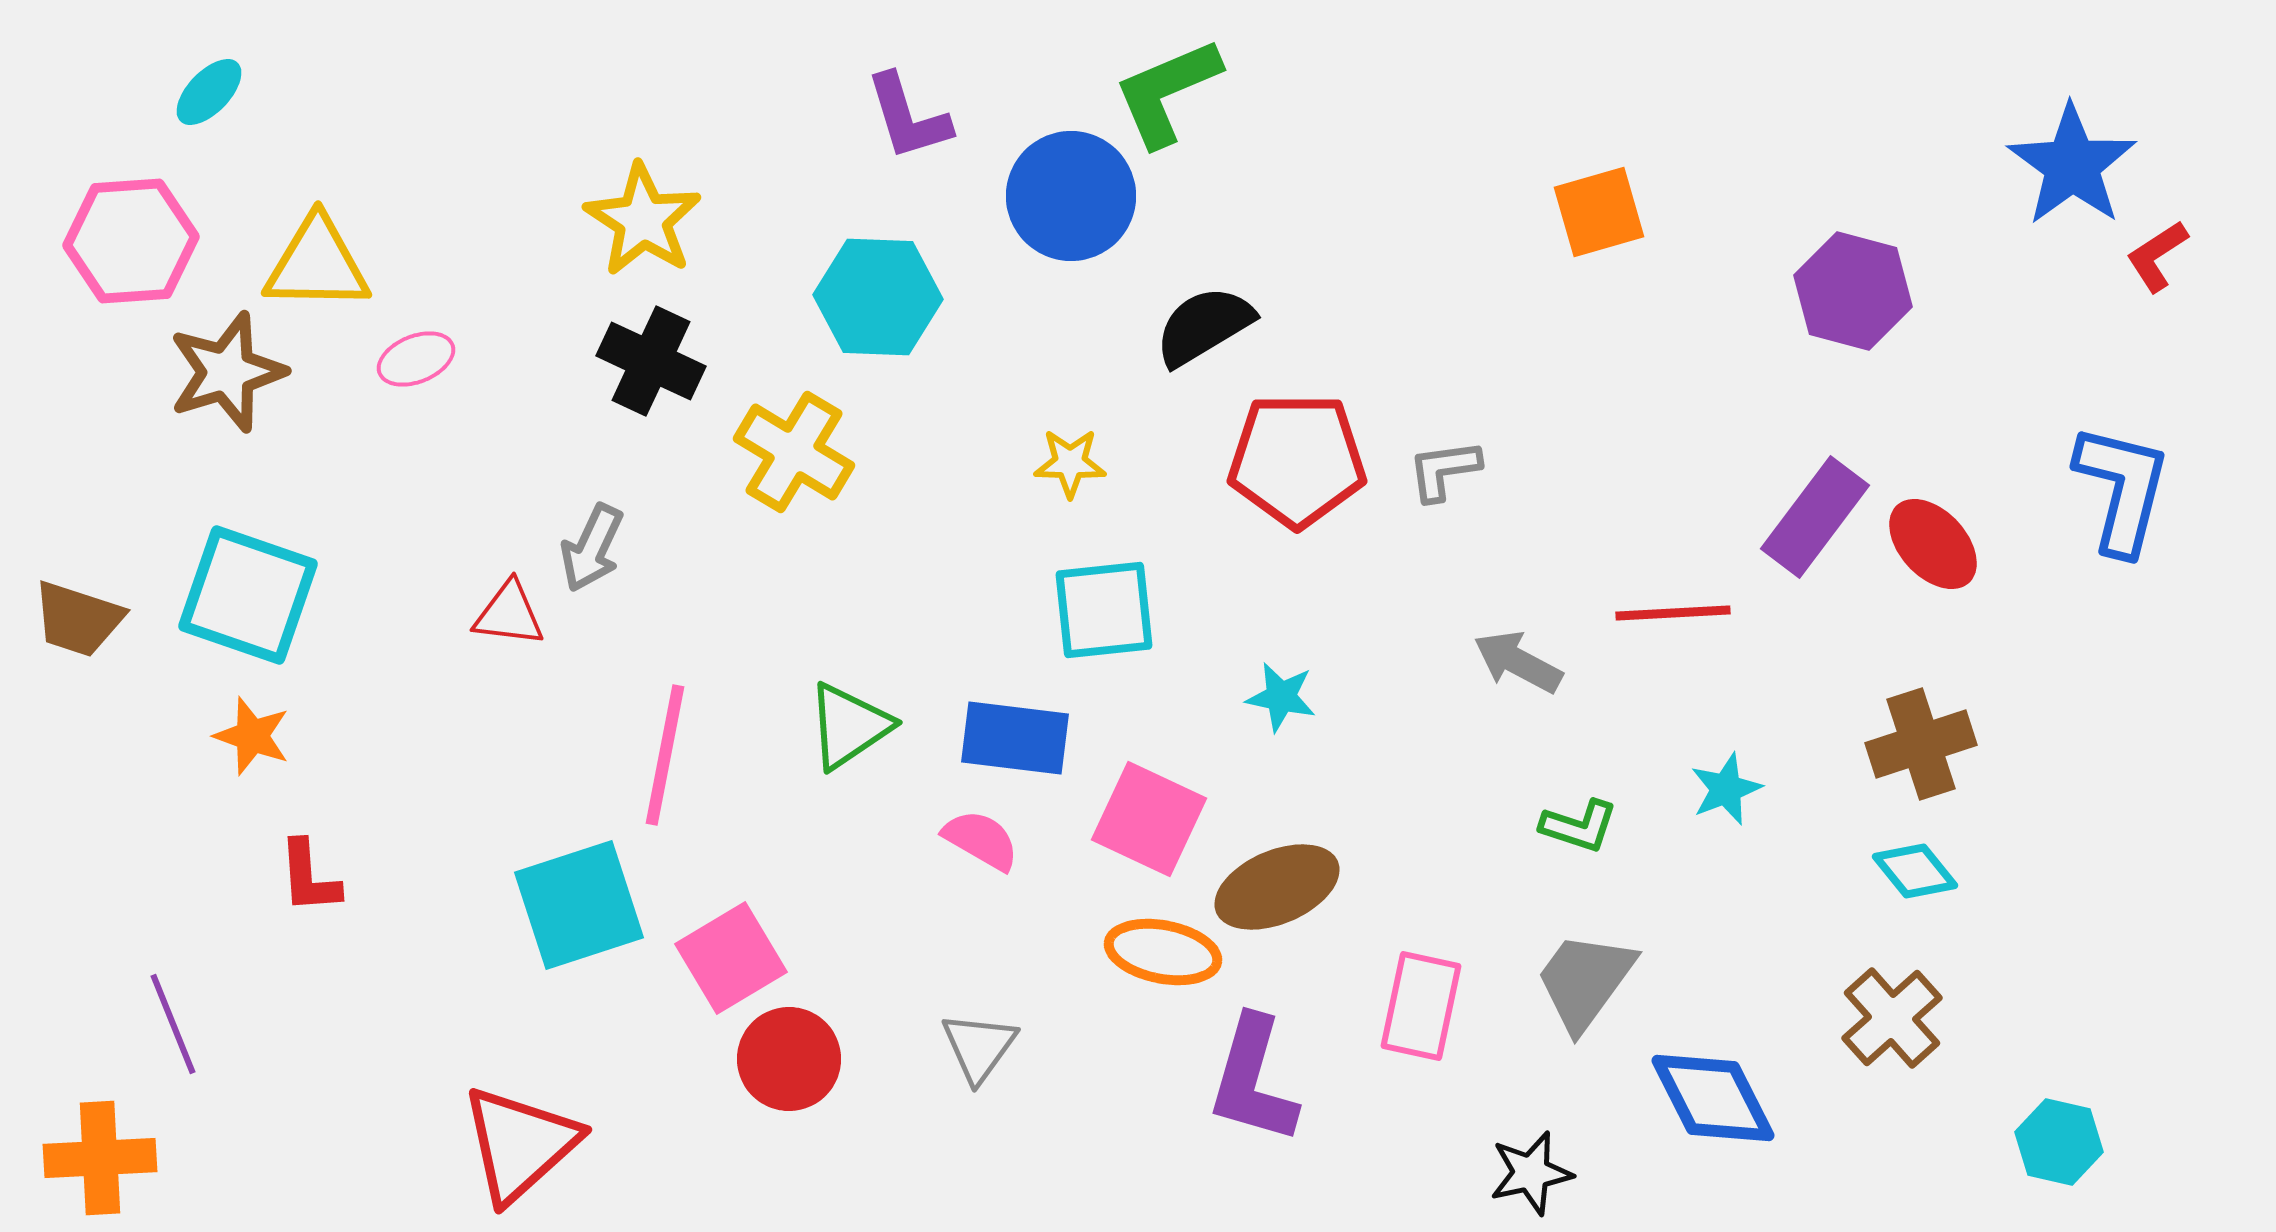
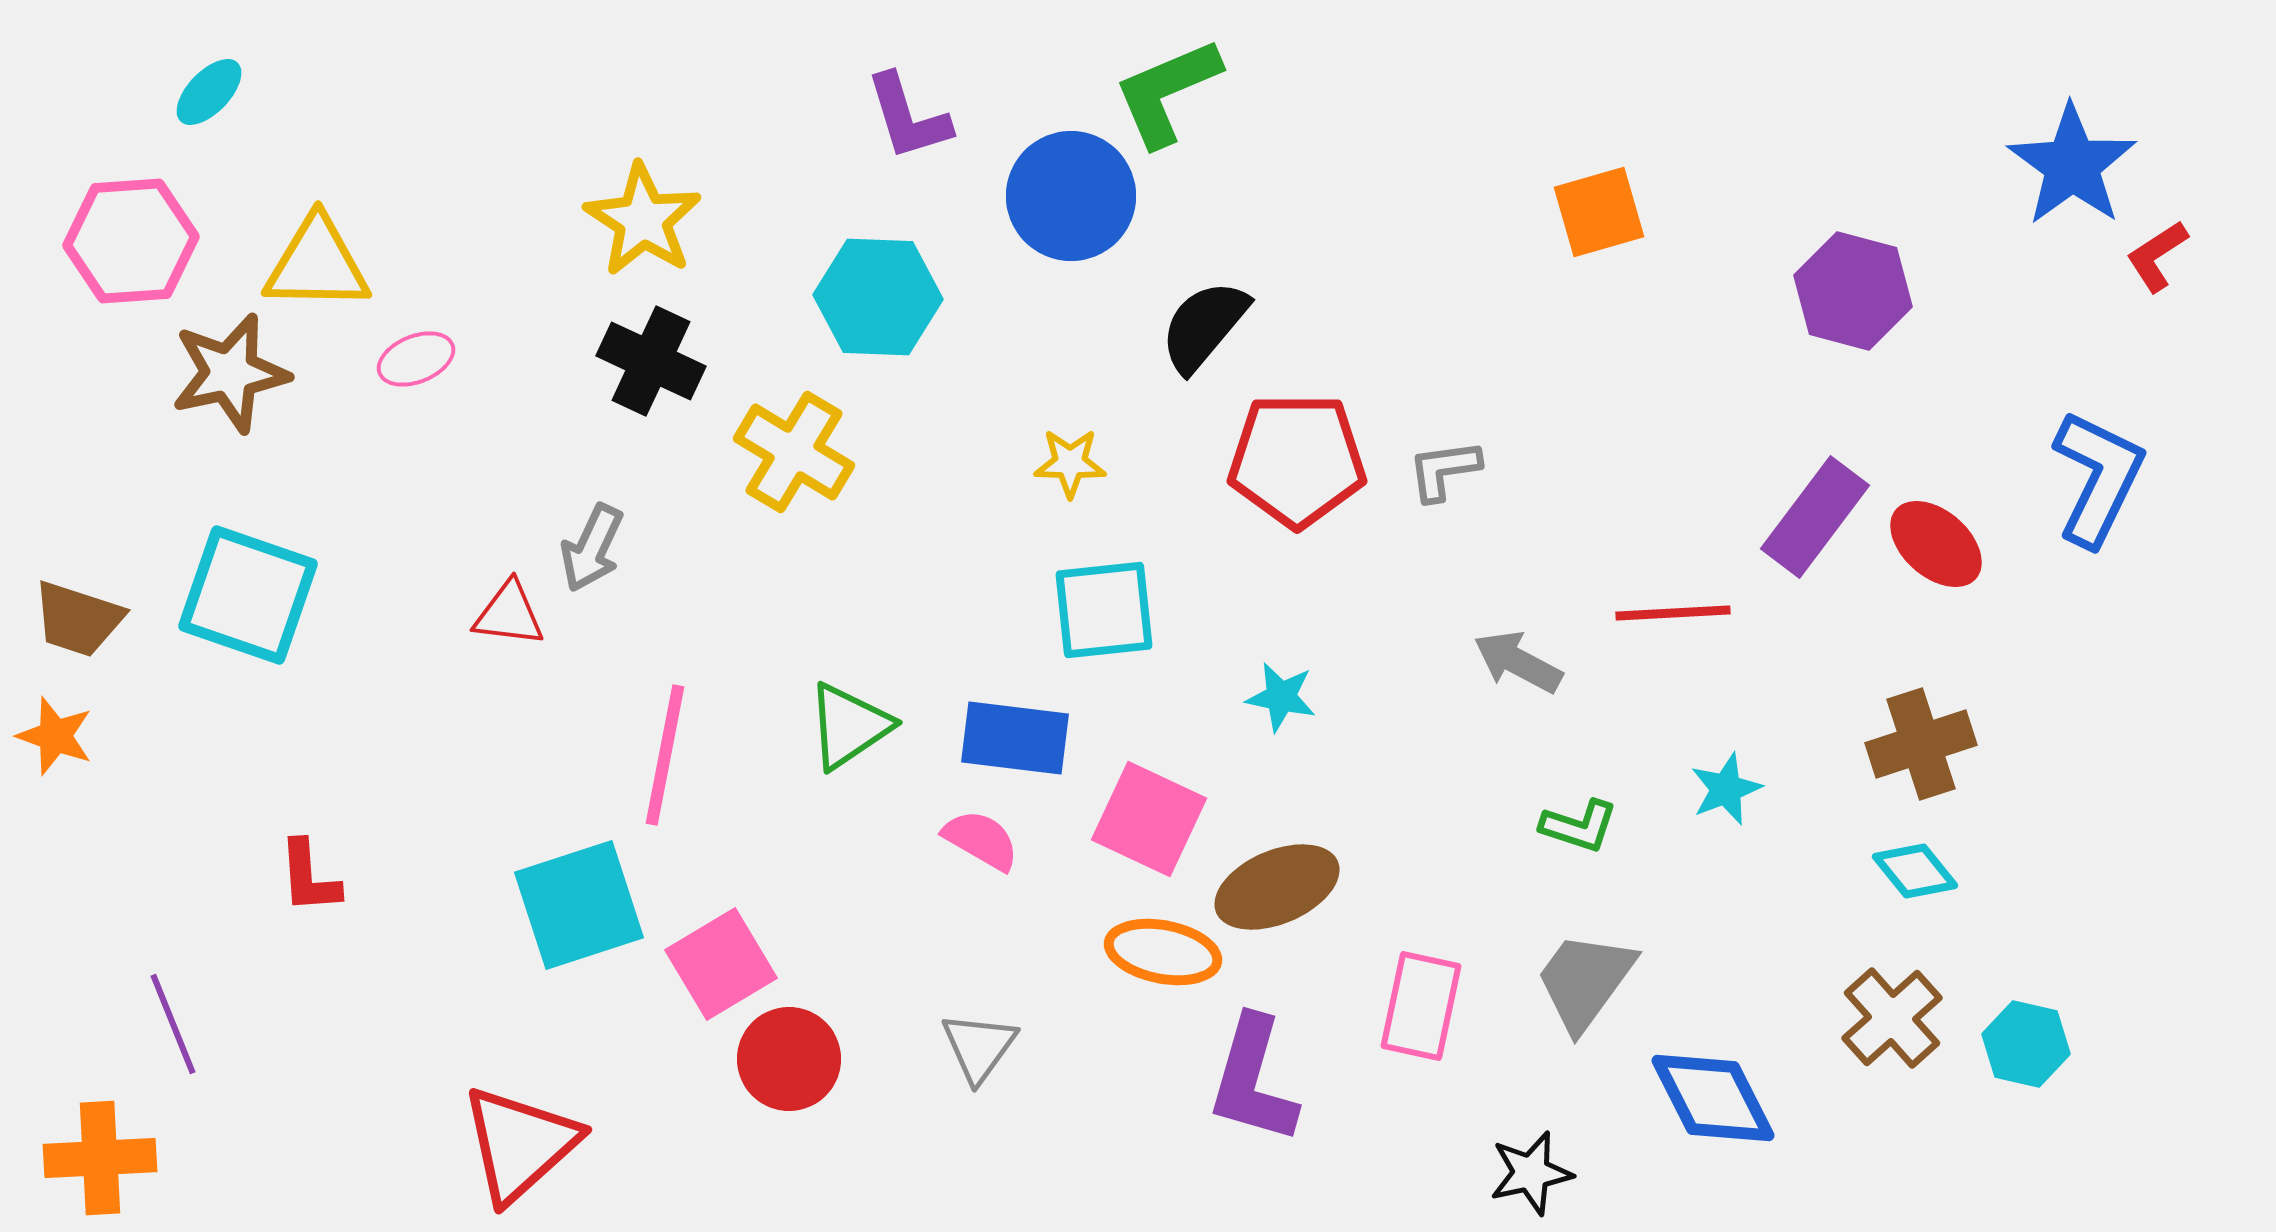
black semicircle at (1204, 326): rotated 19 degrees counterclockwise
brown star at (227, 372): moved 3 px right, 1 px down; rotated 5 degrees clockwise
blue L-shape at (2122, 489): moved 24 px left, 11 px up; rotated 12 degrees clockwise
red ellipse at (1933, 544): moved 3 px right; rotated 6 degrees counterclockwise
orange star at (252, 736): moved 197 px left
pink square at (731, 958): moved 10 px left, 6 px down
cyan hexagon at (2059, 1142): moved 33 px left, 98 px up
